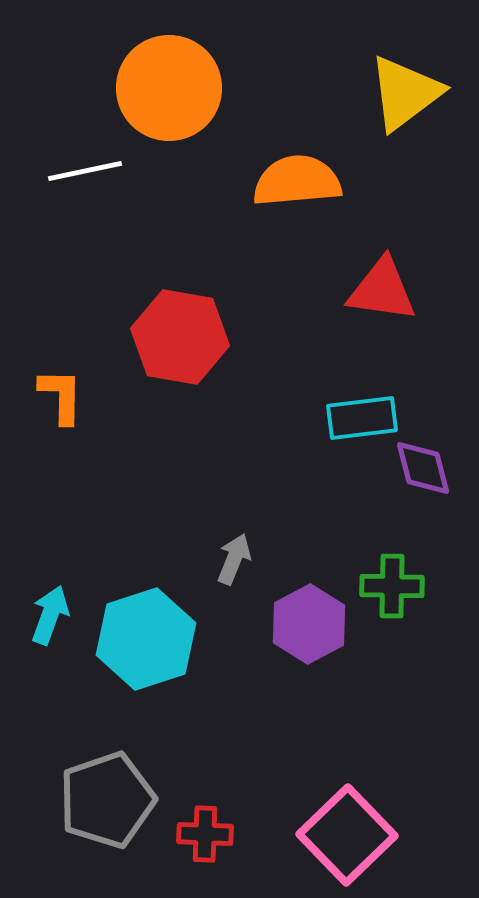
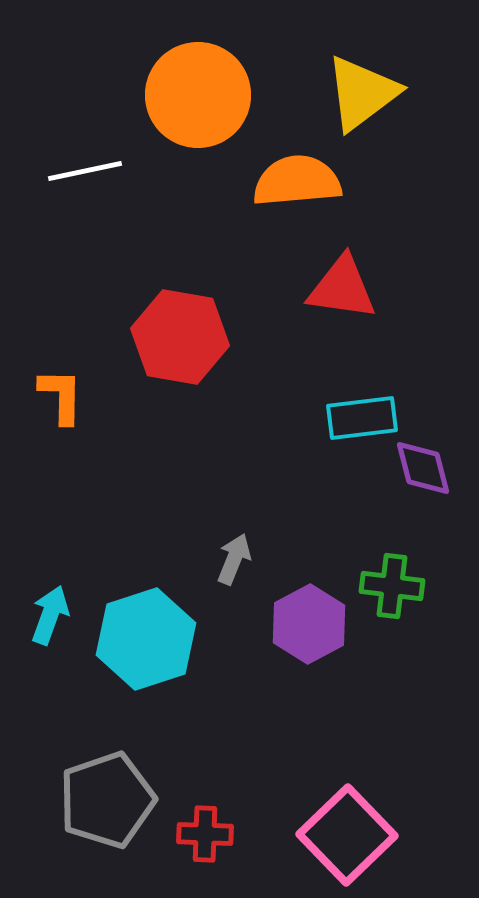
orange circle: moved 29 px right, 7 px down
yellow triangle: moved 43 px left
red triangle: moved 40 px left, 2 px up
green cross: rotated 6 degrees clockwise
